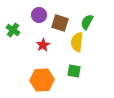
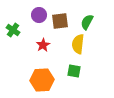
brown square: moved 2 px up; rotated 24 degrees counterclockwise
yellow semicircle: moved 1 px right, 2 px down
